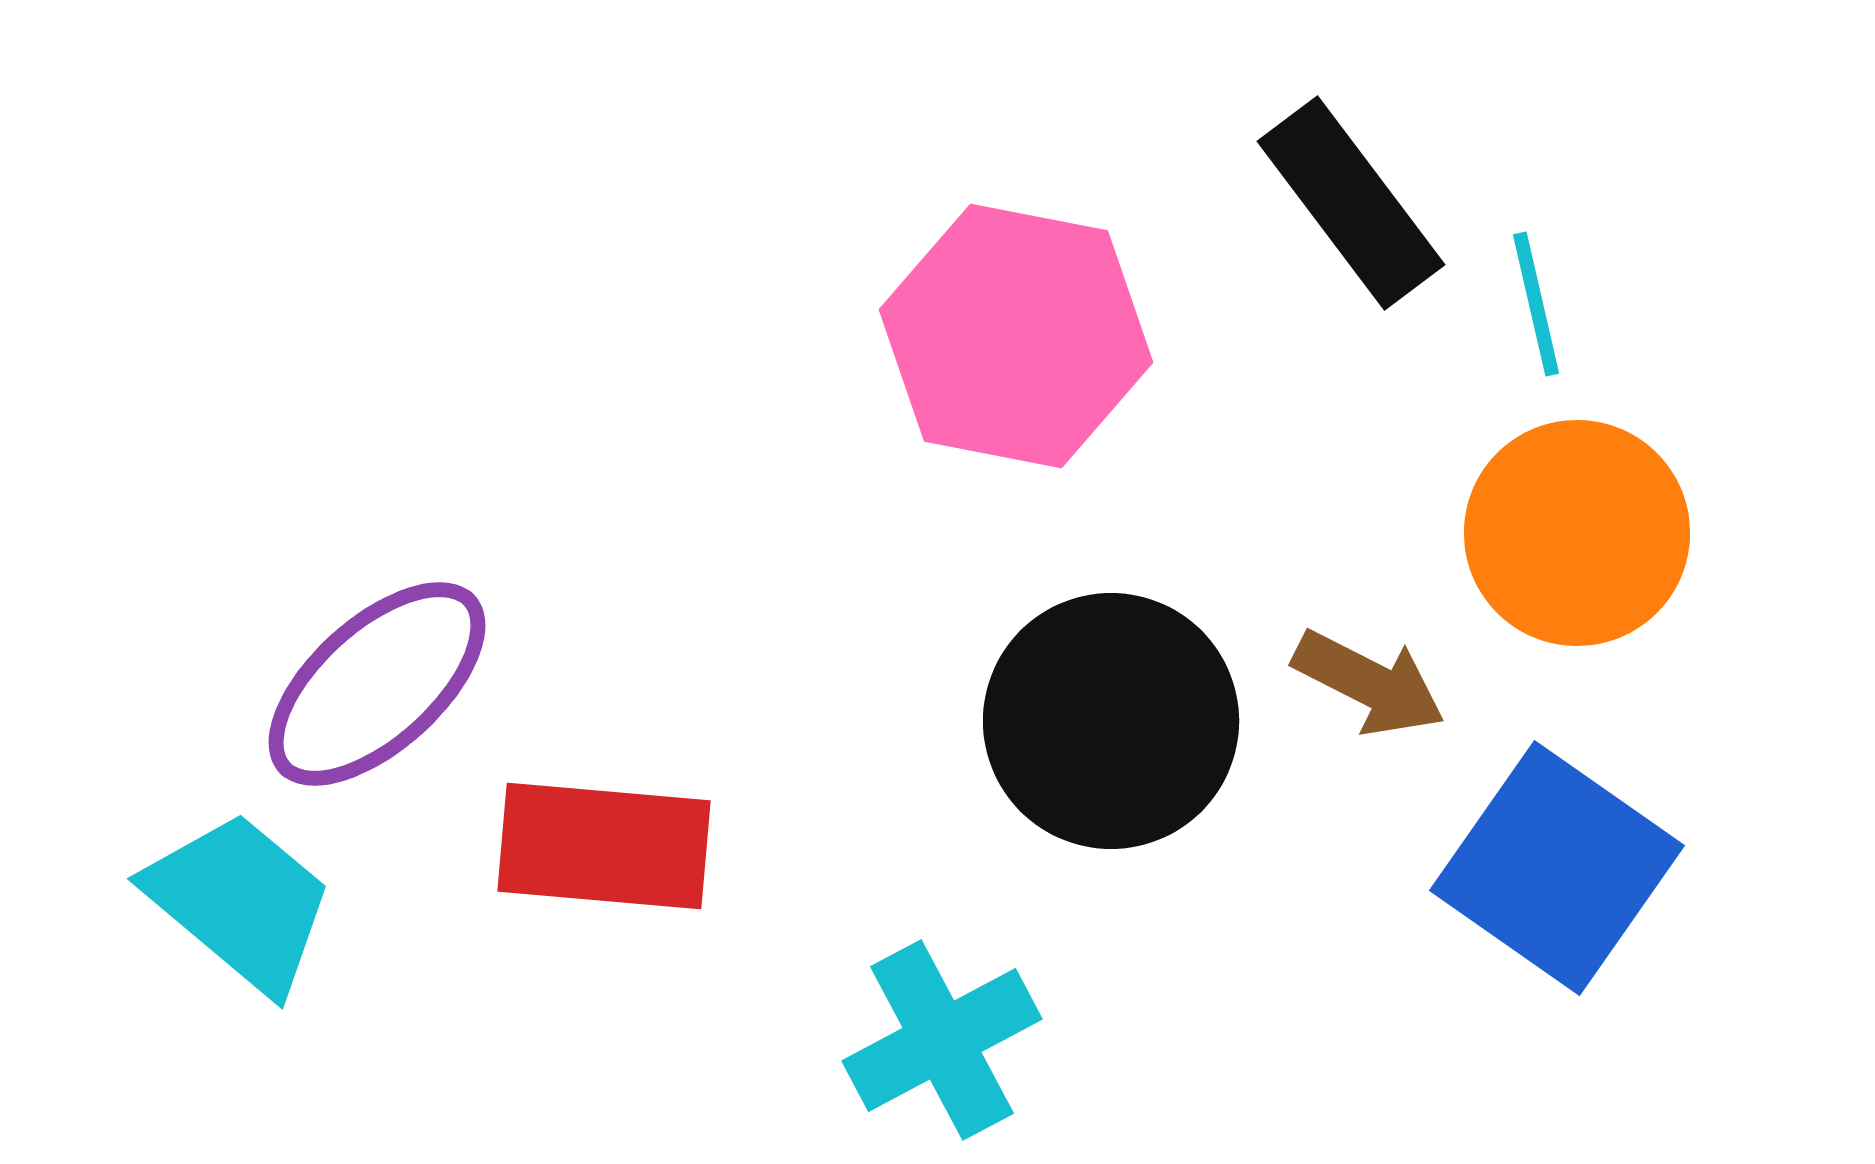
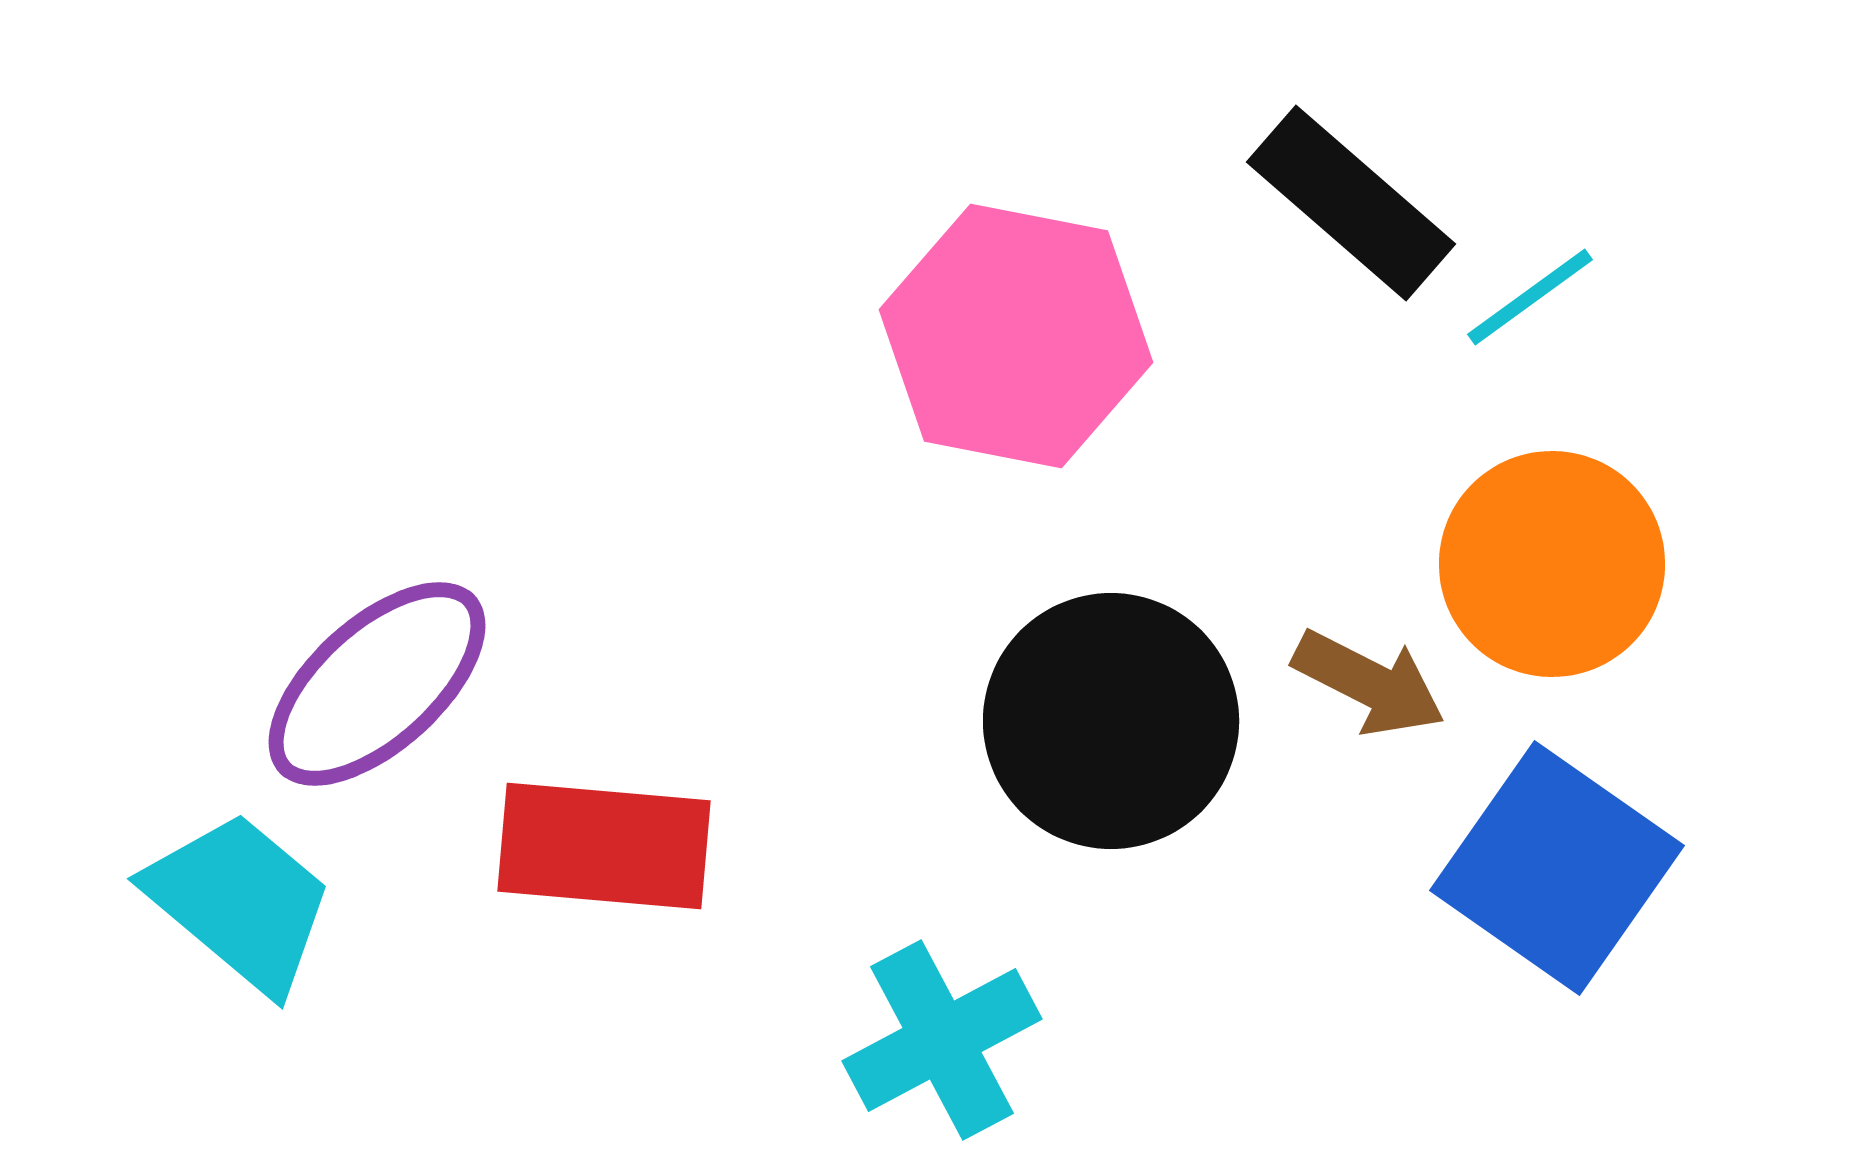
black rectangle: rotated 12 degrees counterclockwise
cyan line: moved 6 px left, 7 px up; rotated 67 degrees clockwise
orange circle: moved 25 px left, 31 px down
